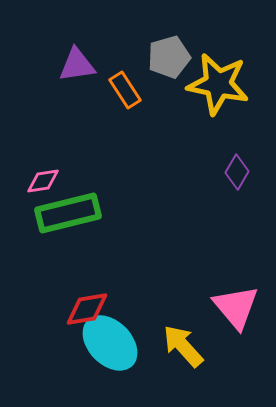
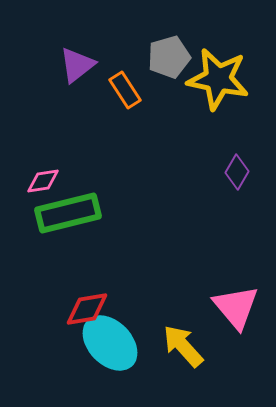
purple triangle: rotated 30 degrees counterclockwise
yellow star: moved 5 px up
